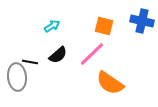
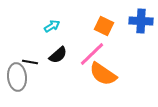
blue cross: moved 1 px left; rotated 10 degrees counterclockwise
orange square: rotated 12 degrees clockwise
orange semicircle: moved 7 px left, 9 px up
